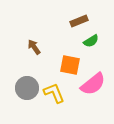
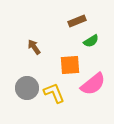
brown rectangle: moved 2 px left
orange square: rotated 15 degrees counterclockwise
